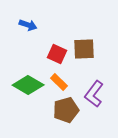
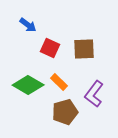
blue arrow: rotated 18 degrees clockwise
red square: moved 7 px left, 6 px up
brown pentagon: moved 1 px left, 2 px down
